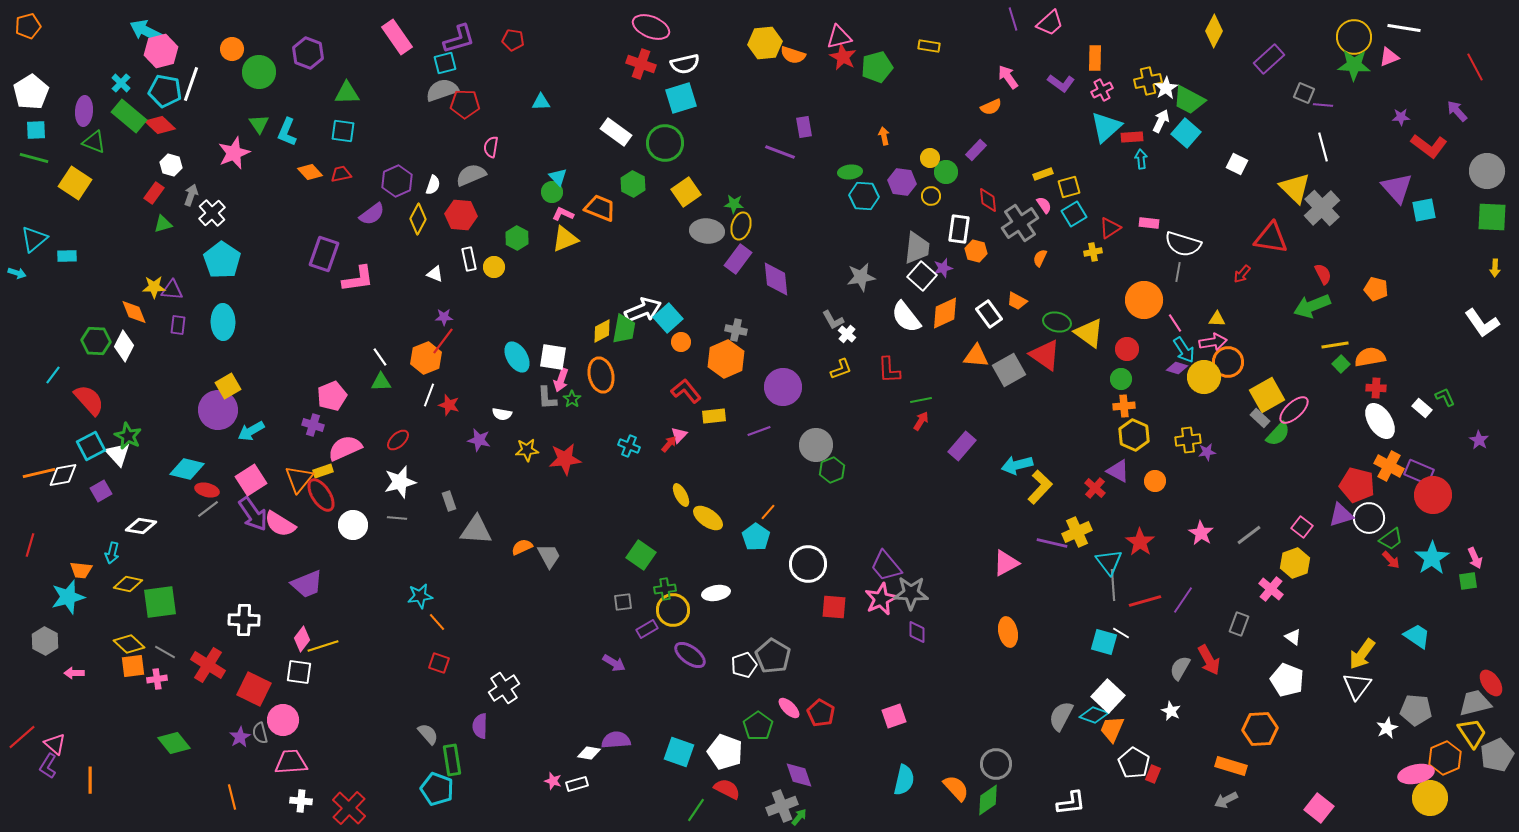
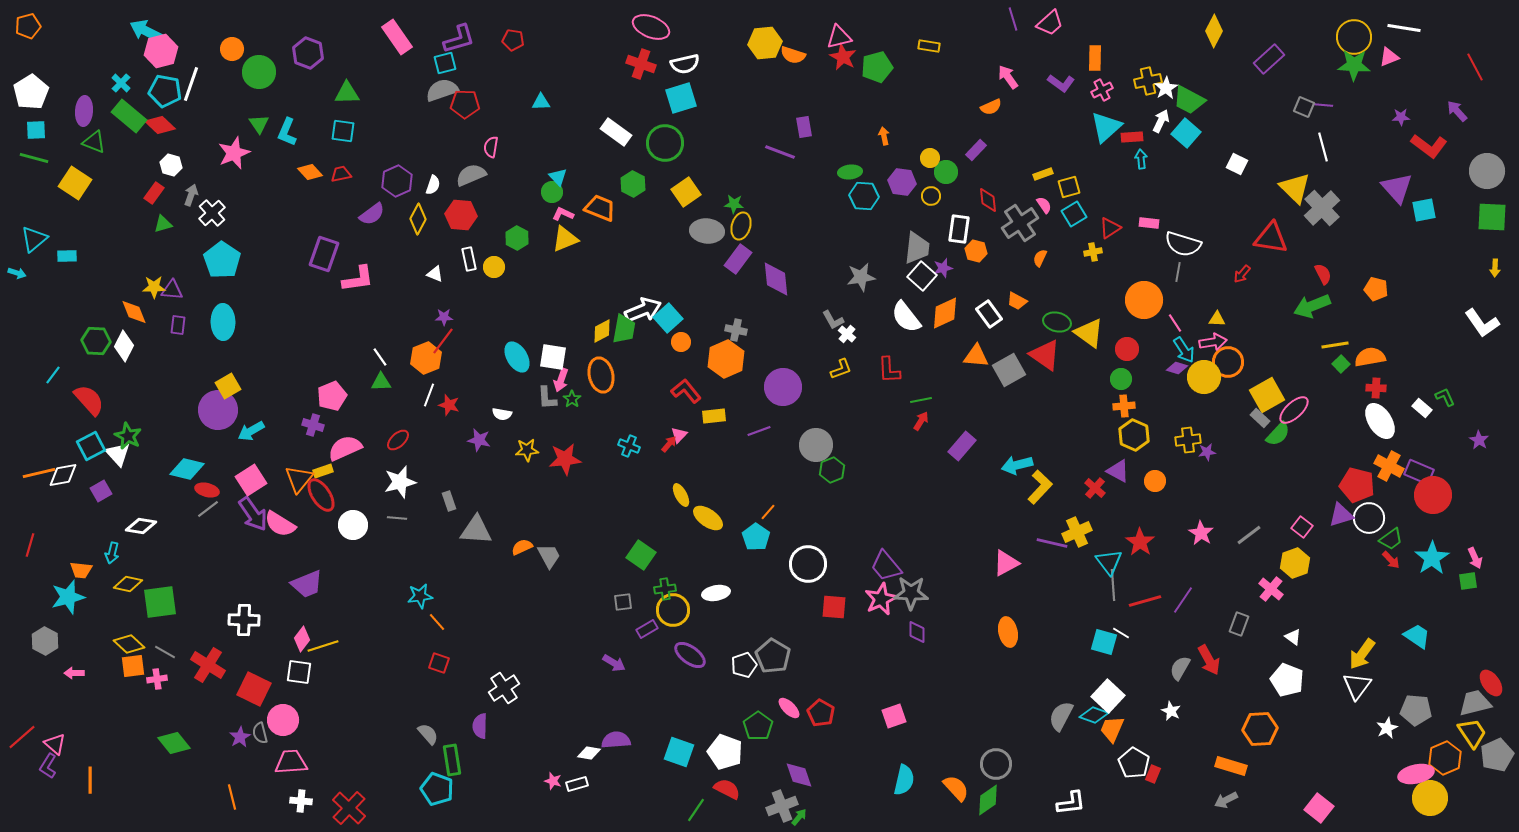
gray square at (1304, 93): moved 14 px down
